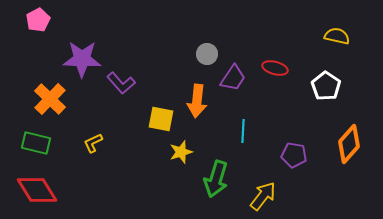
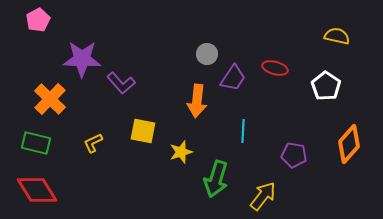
yellow square: moved 18 px left, 12 px down
